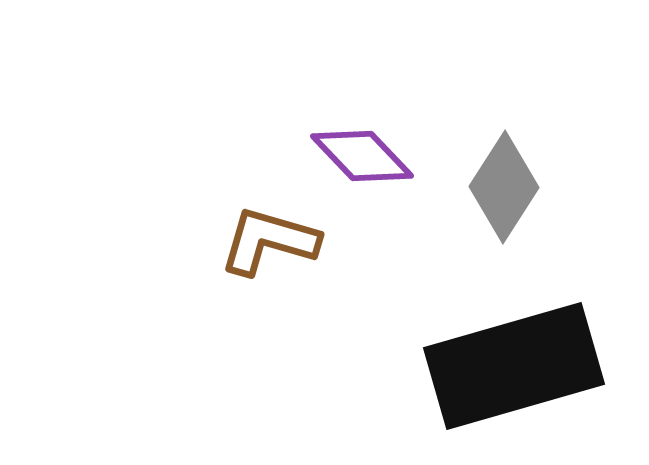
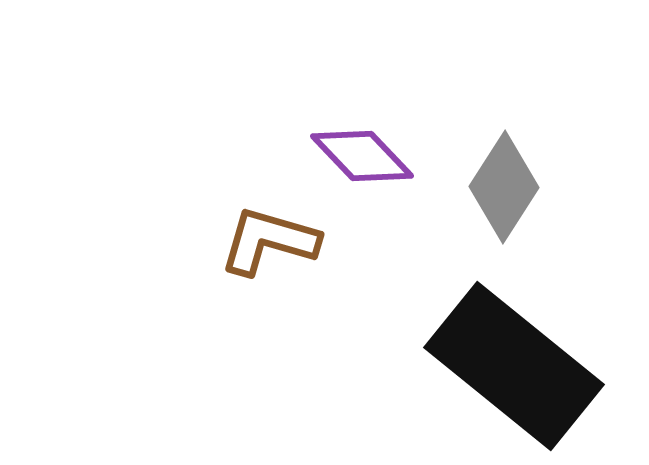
black rectangle: rotated 55 degrees clockwise
